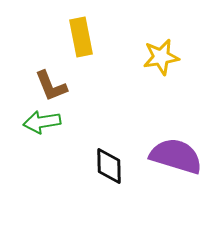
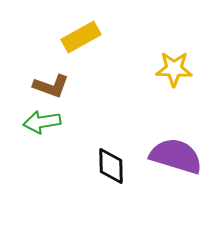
yellow rectangle: rotated 72 degrees clockwise
yellow star: moved 13 px right, 12 px down; rotated 12 degrees clockwise
brown L-shape: rotated 48 degrees counterclockwise
black diamond: moved 2 px right
